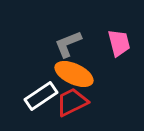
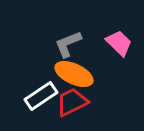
pink trapezoid: rotated 32 degrees counterclockwise
